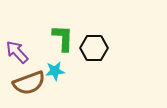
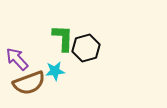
black hexagon: moved 8 px left; rotated 16 degrees counterclockwise
purple arrow: moved 7 px down
